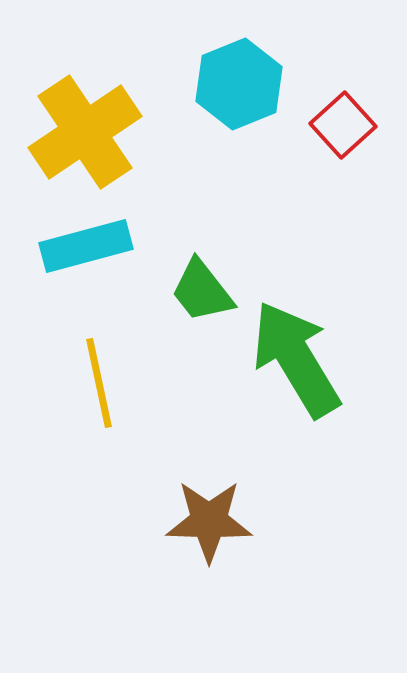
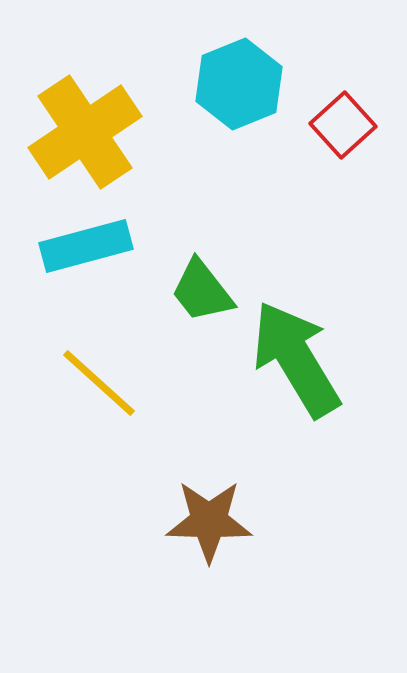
yellow line: rotated 36 degrees counterclockwise
